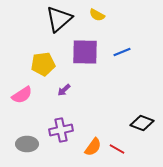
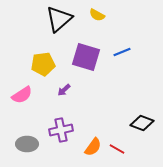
purple square: moved 1 px right, 5 px down; rotated 16 degrees clockwise
